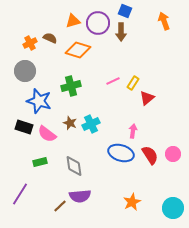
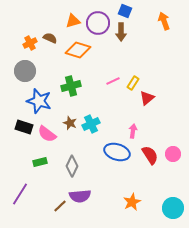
blue ellipse: moved 4 px left, 1 px up
gray diamond: moved 2 px left; rotated 35 degrees clockwise
